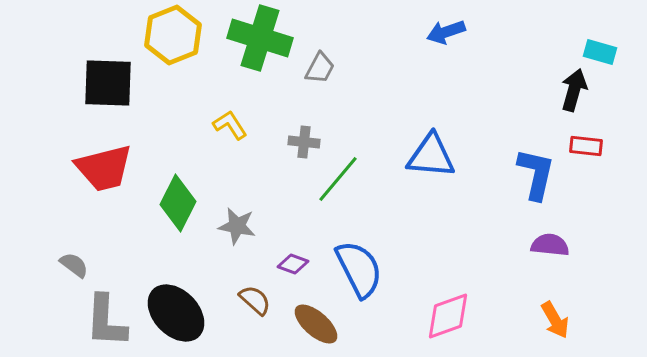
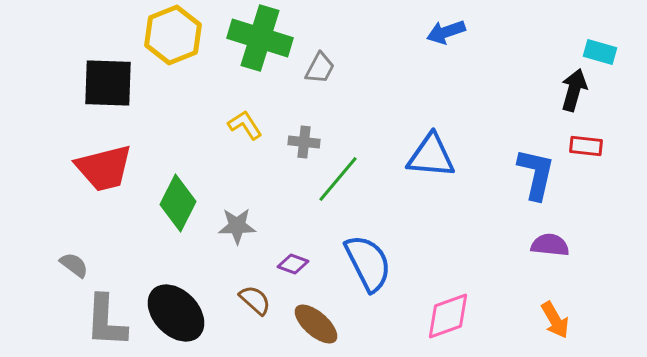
yellow L-shape: moved 15 px right
gray star: rotated 12 degrees counterclockwise
blue semicircle: moved 9 px right, 6 px up
